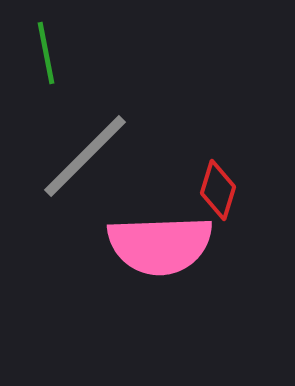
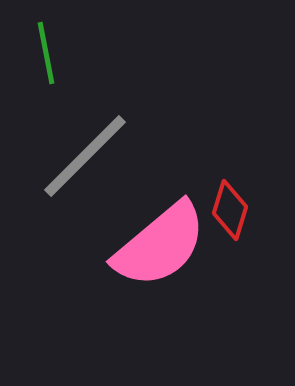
red diamond: moved 12 px right, 20 px down
pink semicircle: rotated 38 degrees counterclockwise
